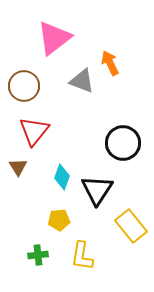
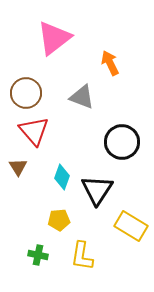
gray triangle: moved 16 px down
brown circle: moved 2 px right, 7 px down
red triangle: rotated 20 degrees counterclockwise
black circle: moved 1 px left, 1 px up
yellow rectangle: rotated 20 degrees counterclockwise
green cross: rotated 18 degrees clockwise
